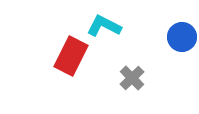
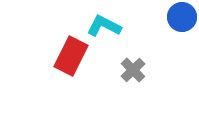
blue circle: moved 20 px up
gray cross: moved 1 px right, 8 px up
